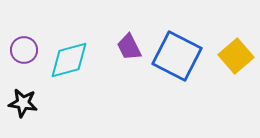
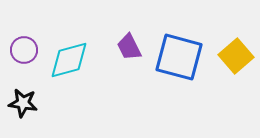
blue square: moved 2 px right, 1 px down; rotated 12 degrees counterclockwise
